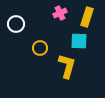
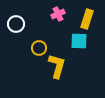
pink cross: moved 2 px left, 1 px down
yellow rectangle: moved 2 px down
yellow circle: moved 1 px left
yellow L-shape: moved 10 px left
